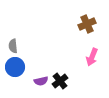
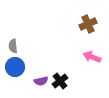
brown cross: moved 1 px right
pink arrow: rotated 90 degrees clockwise
